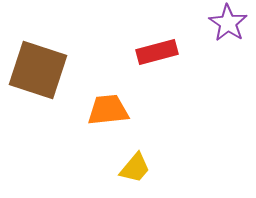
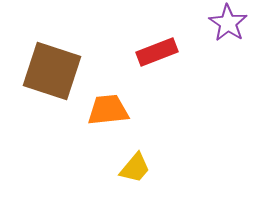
red rectangle: rotated 6 degrees counterclockwise
brown square: moved 14 px right, 1 px down
